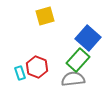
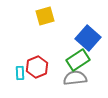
green rectangle: rotated 15 degrees clockwise
red hexagon: rotated 15 degrees clockwise
cyan rectangle: rotated 16 degrees clockwise
gray semicircle: moved 2 px right, 1 px up
